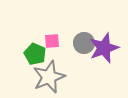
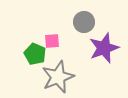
gray circle: moved 21 px up
gray star: moved 9 px right
